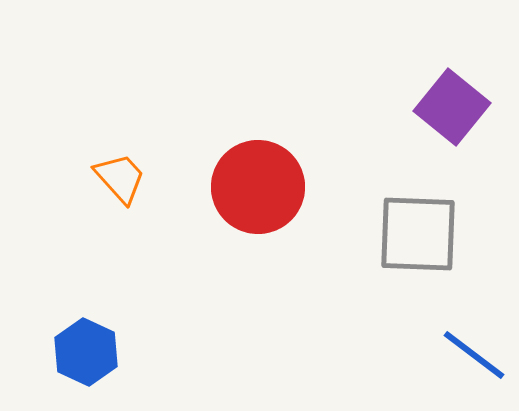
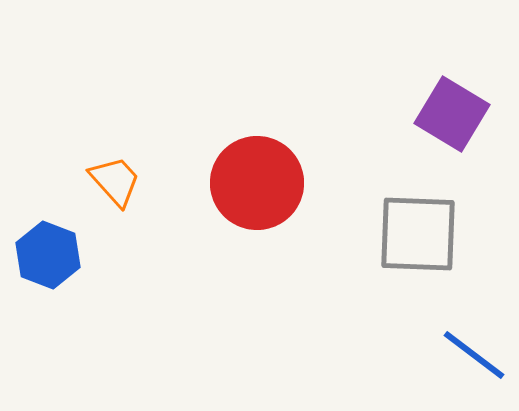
purple square: moved 7 px down; rotated 8 degrees counterclockwise
orange trapezoid: moved 5 px left, 3 px down
red circle: moved 1 px left, 4 px up
blue hexagon: moved 38 px left, 97 px up; rotated 4 degrees counterclockwise
